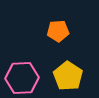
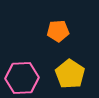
yellow pentagon: moved 2 px right, 2 px up
